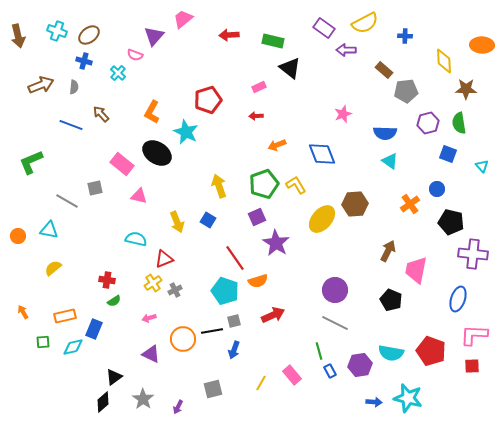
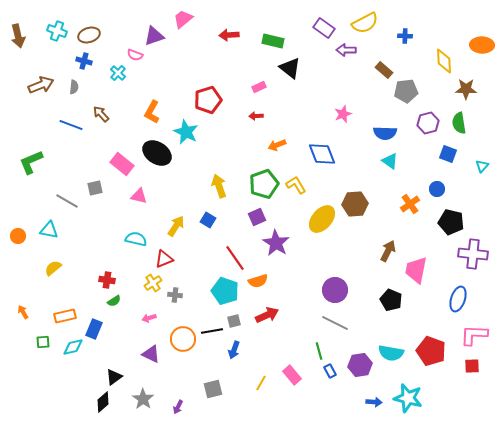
brown ellipse at (89, 35): rotated 20 degrees clockwise
purple triangle at (154, 36): rotated 30 degrees clockwise
cyan triangle at (482, 166): rotated 24 degrees clockwise
yellow arrow at (177, 222): moved 1 px left, 4 px down; rotated 125 degrees counterclockwise
gray cross at (175, 290): moved 5 px down; rotated 32 degrees clockwise
red arrow at (273, 315): moved 6 px left
